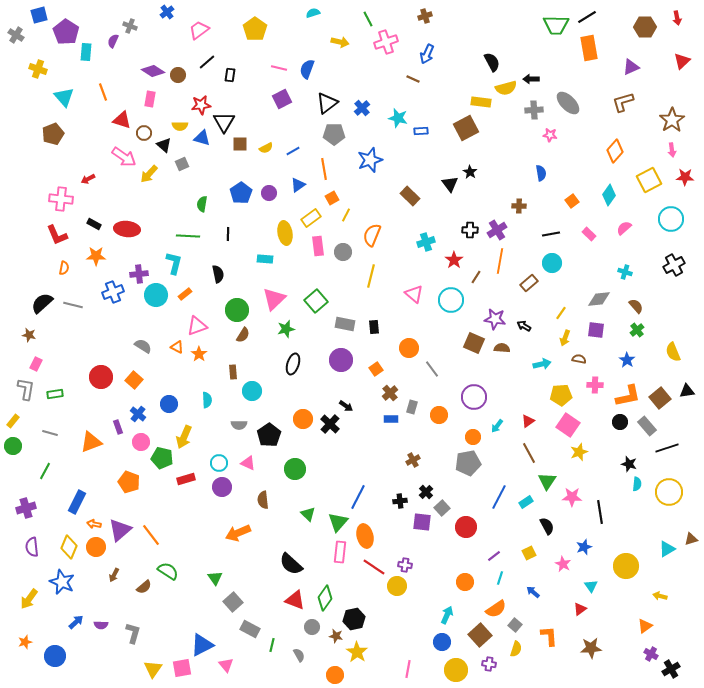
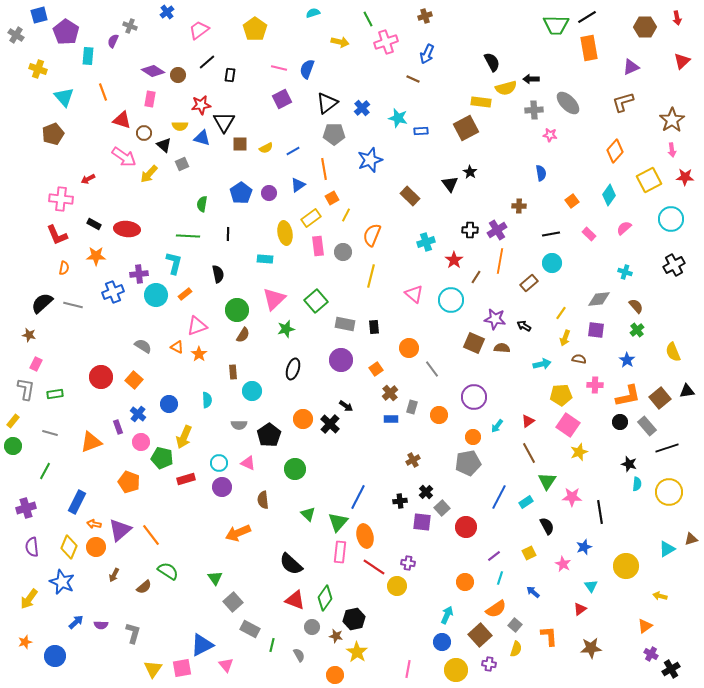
cyan rectangle at (86, 52): moved 2 px right, 4 px down
black ellipse at (293, 364): moved 5 px down
purple cross at (405, 565): moved 3 px right, 2 px up
